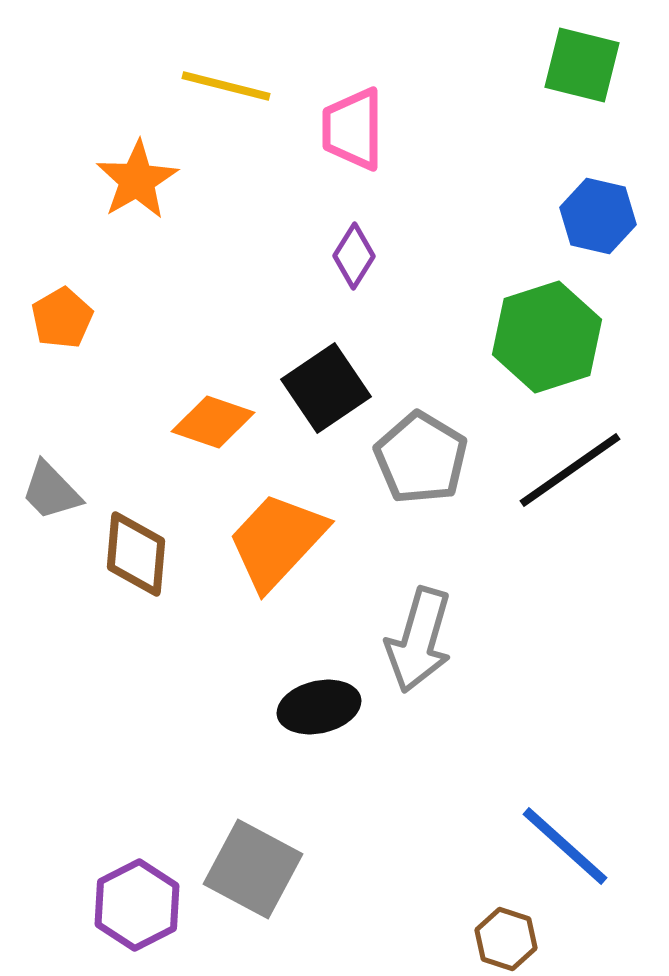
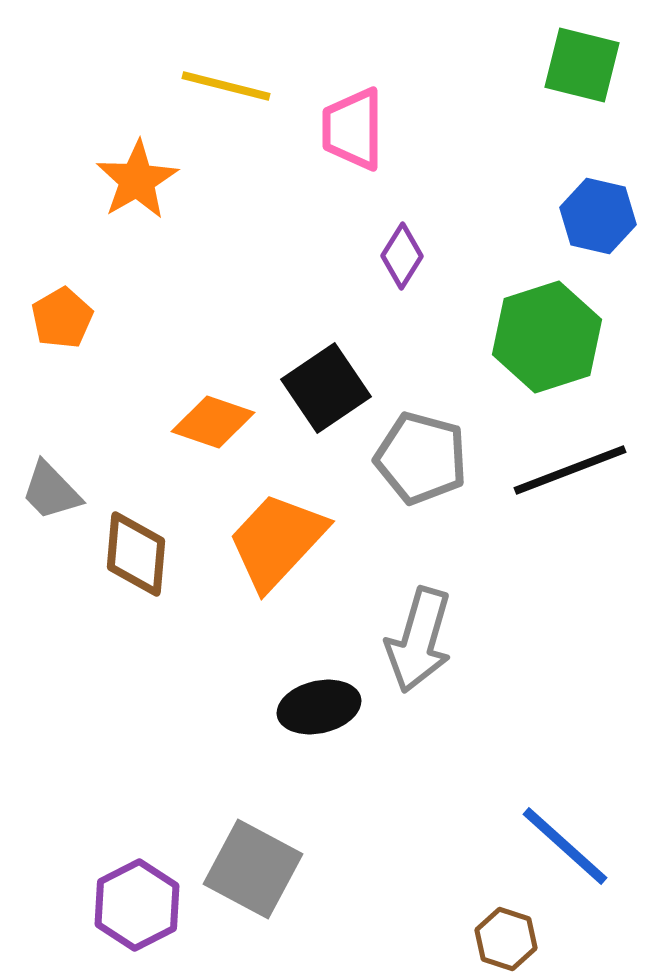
purple diamond: moved 48 px right
gray pentagon: rotated 16 degrees counterclockwise
black line: rotated 14 degrees clockwise
